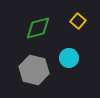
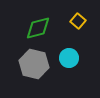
gray hexagon: moved 6 px up
